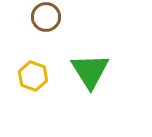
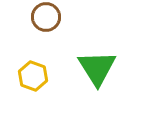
green triangle: moved 7 px right, 3 px up
